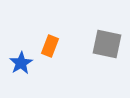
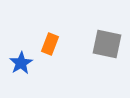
orange rectangle: moved 2 px up
